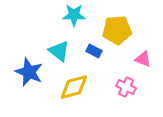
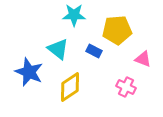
cyan triangle: moved 1 px left, 2 px up
yellow diamond: moved 4 px left; rotated 20 degrees counterclockwise
